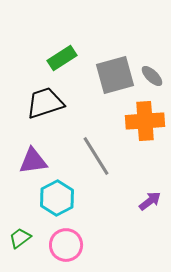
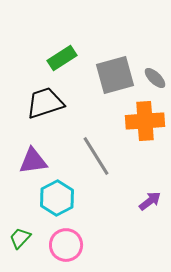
gray ellipse: moved 3 px right, 2 px down
green trapezoid: rotated 10 degrees counterclockwise
